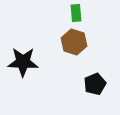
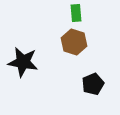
black star: rotated 8 degrees clockwise
black pentagon: moved 2 px left
